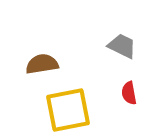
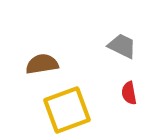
yellow square: moved 1 px left; rotated 9 degrees counterclockwise
